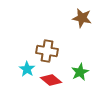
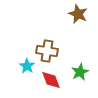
brown star: moved 4 px left, 4 px up; rotated 12 degrees clockwise
cyan star: moved 3 px up
red diamond: rotated 30 degrees clockwise
